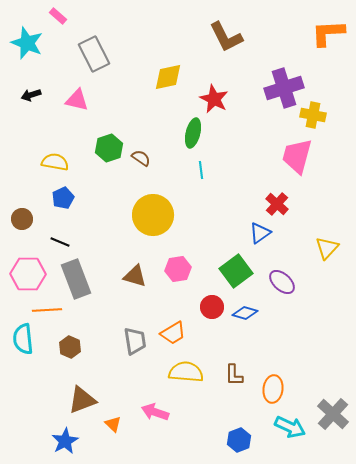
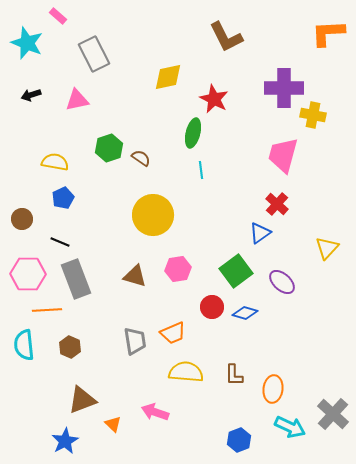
purple cross at (284, 88): rotated 18 degrees clockwise
pink triangle at (77, 100): rotated 25 degrees counterclockwise
pink trapezoid at (297, 156): moved 14 px left, 1 px up
orange trapezoid at (173, 333): rotated 8 degrees clockwise
cyan semicircle at (23, 339): moved 1 px right, 6 px down
